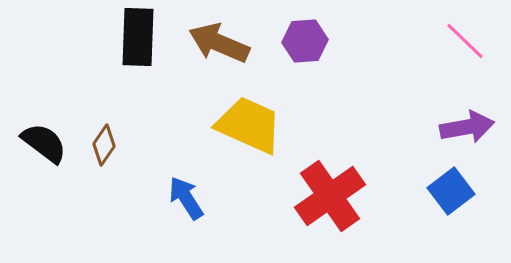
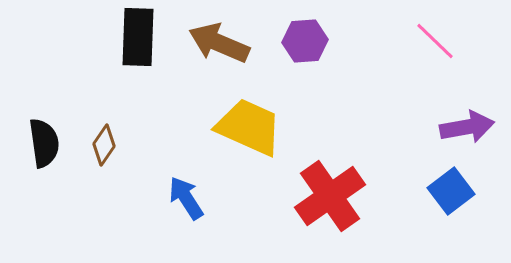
pink line: moved 30 px left
yellow trapezoid: moved 2 px down
black semicircle: rotated 45 degrees clockwise
